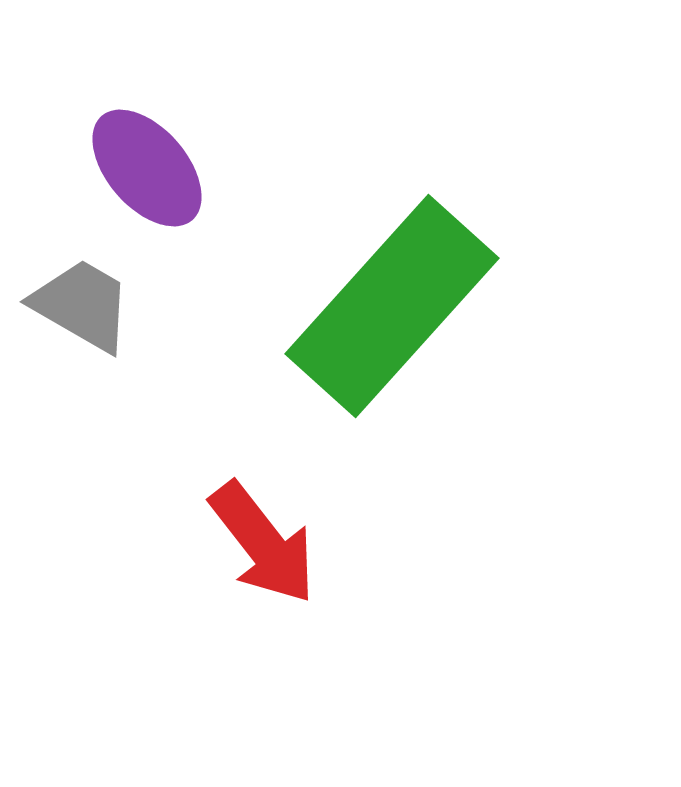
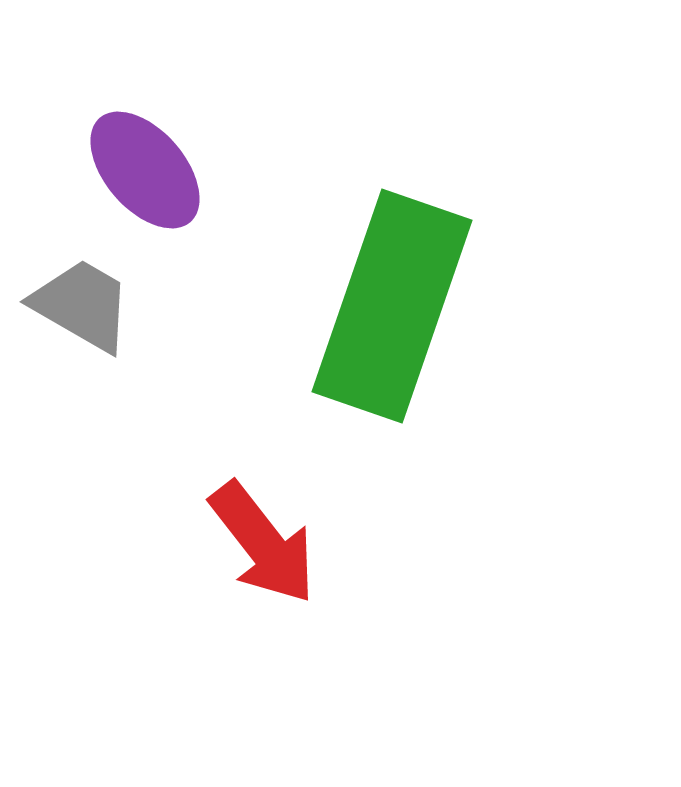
purple ellipse: moved 2 px left, 2 px down
green rectangle: rotated 23 degrees counterclockwise
